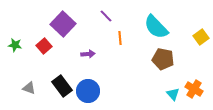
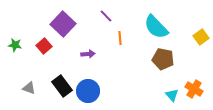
cyan triangle: moved 1 px left, 1 px down
